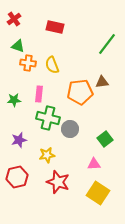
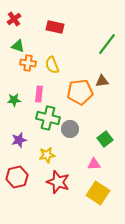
brown triangle: moved 1 px up
